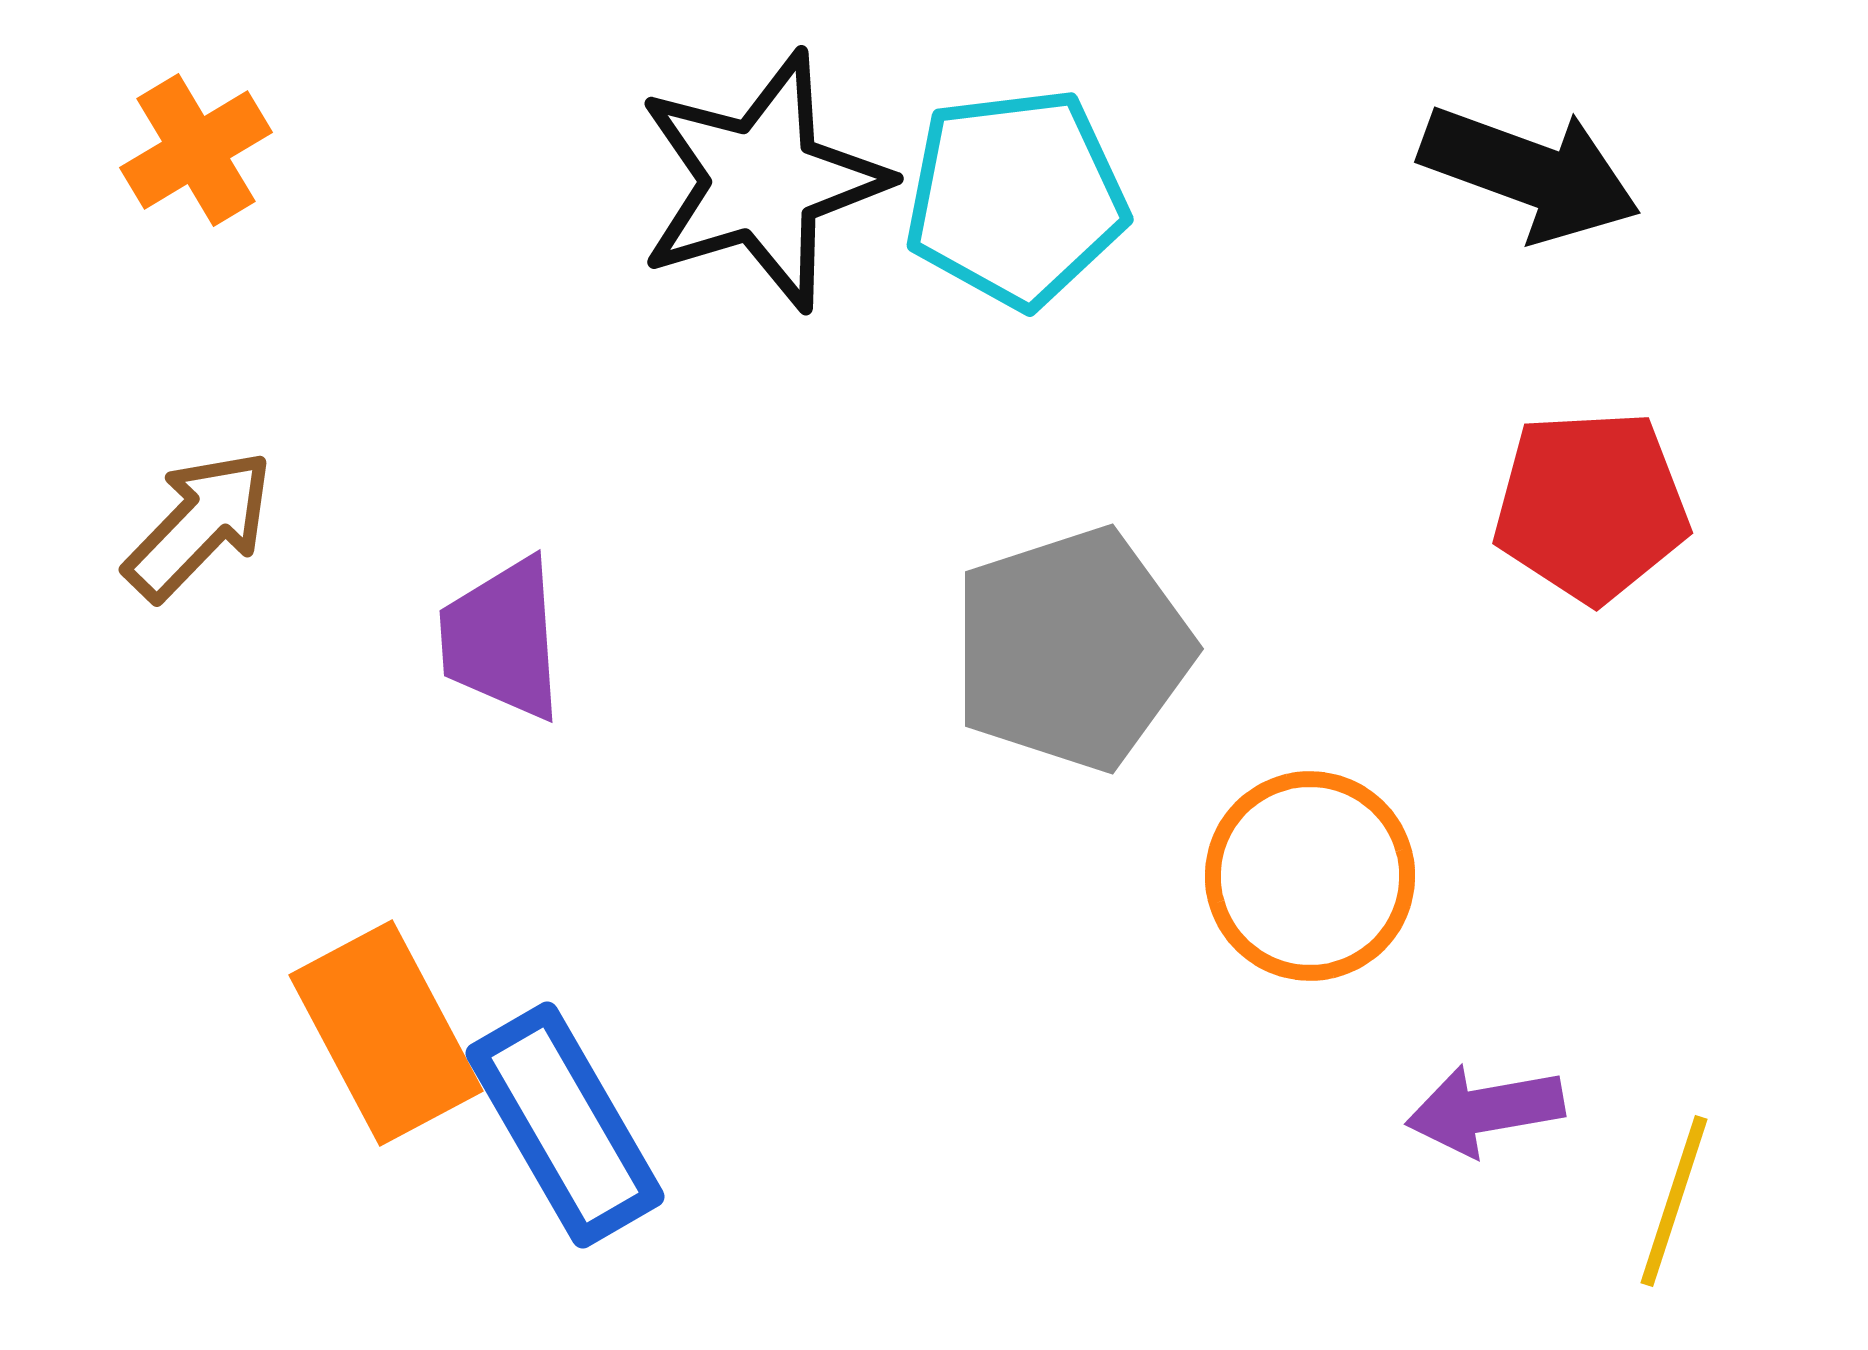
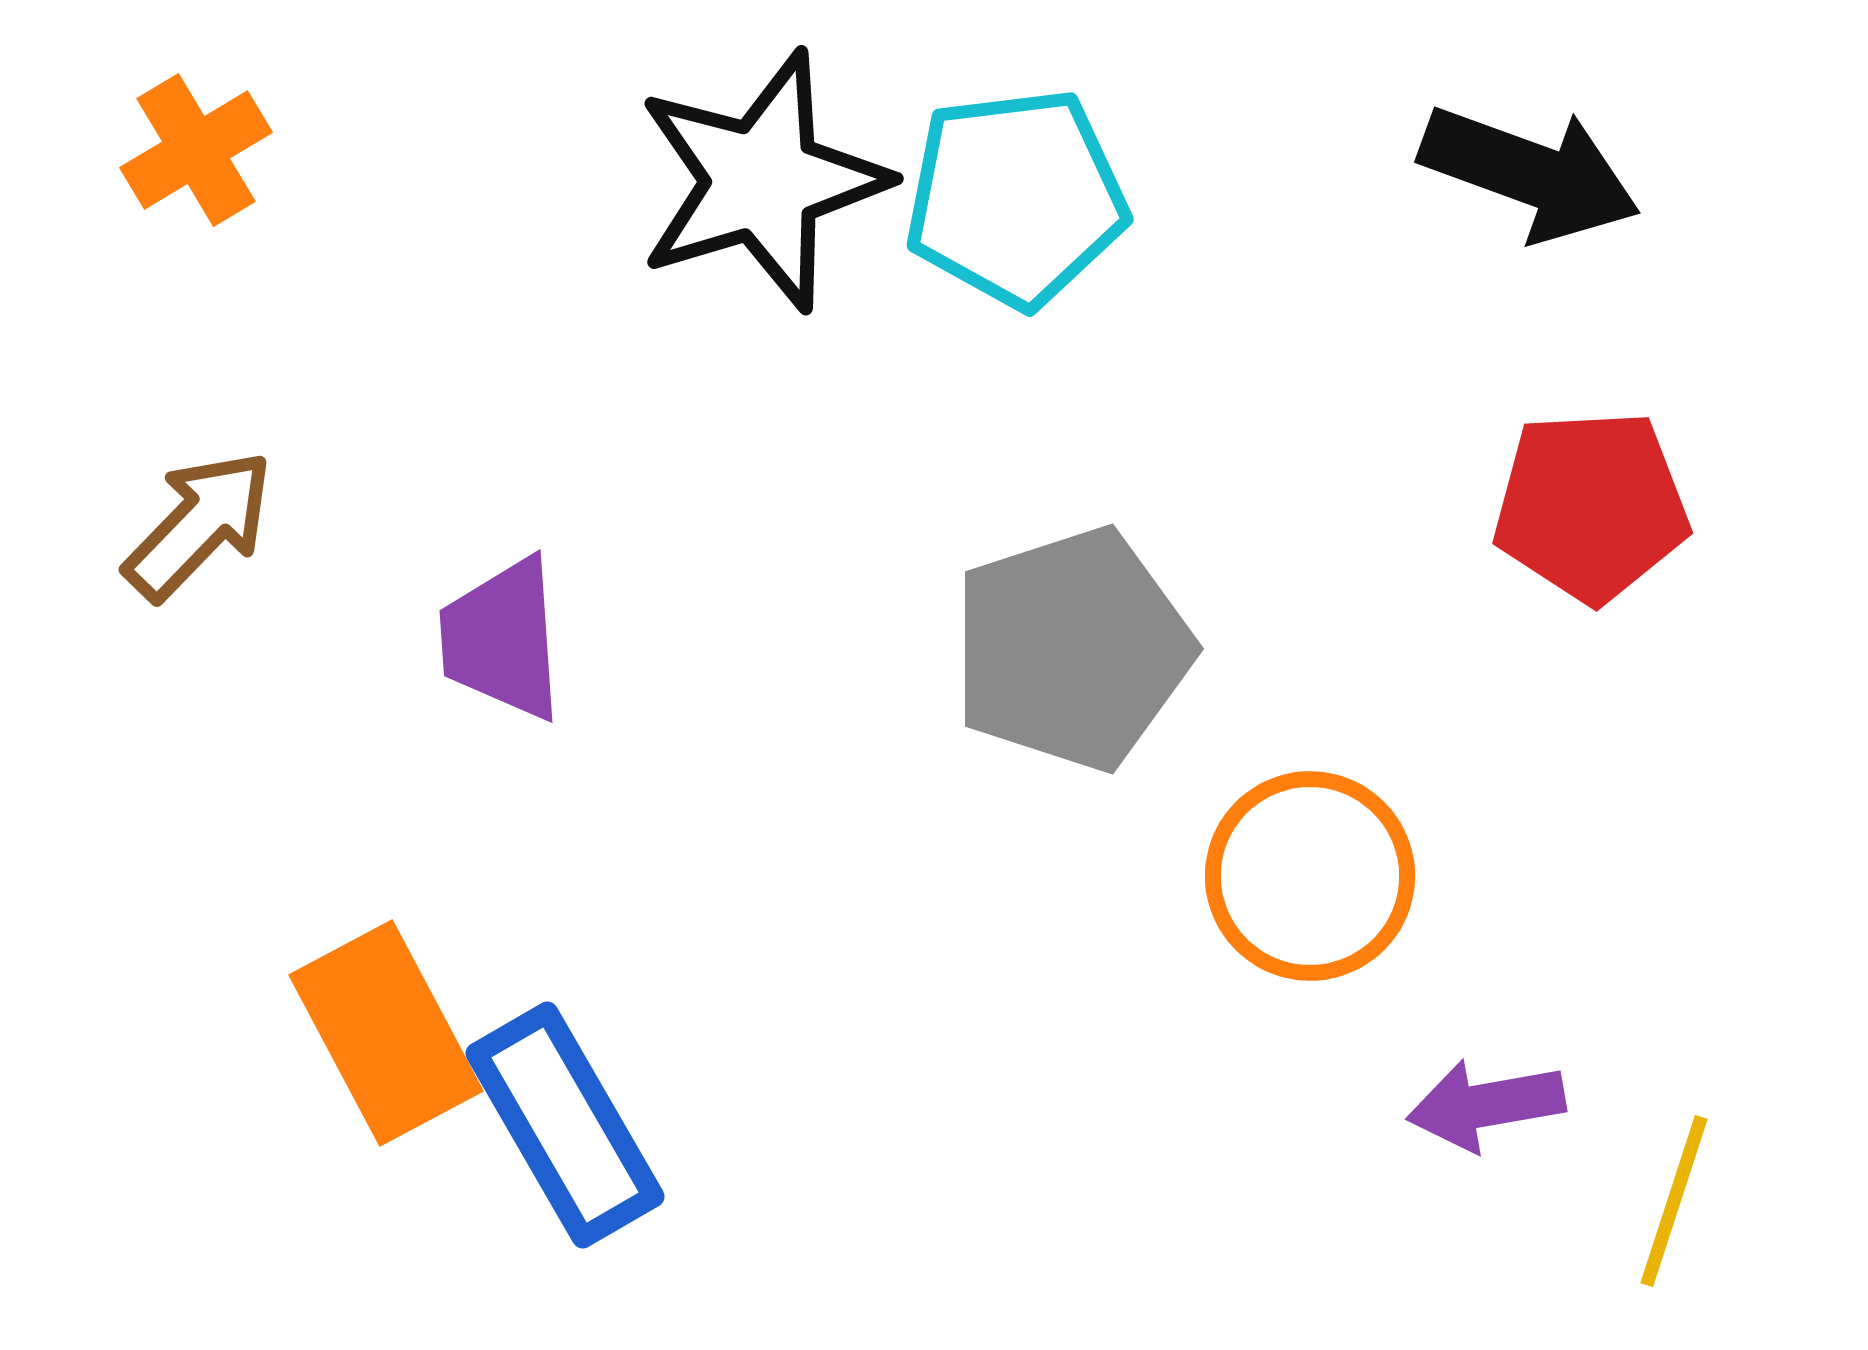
purple arrow: moved 1 px right, 5 px up
